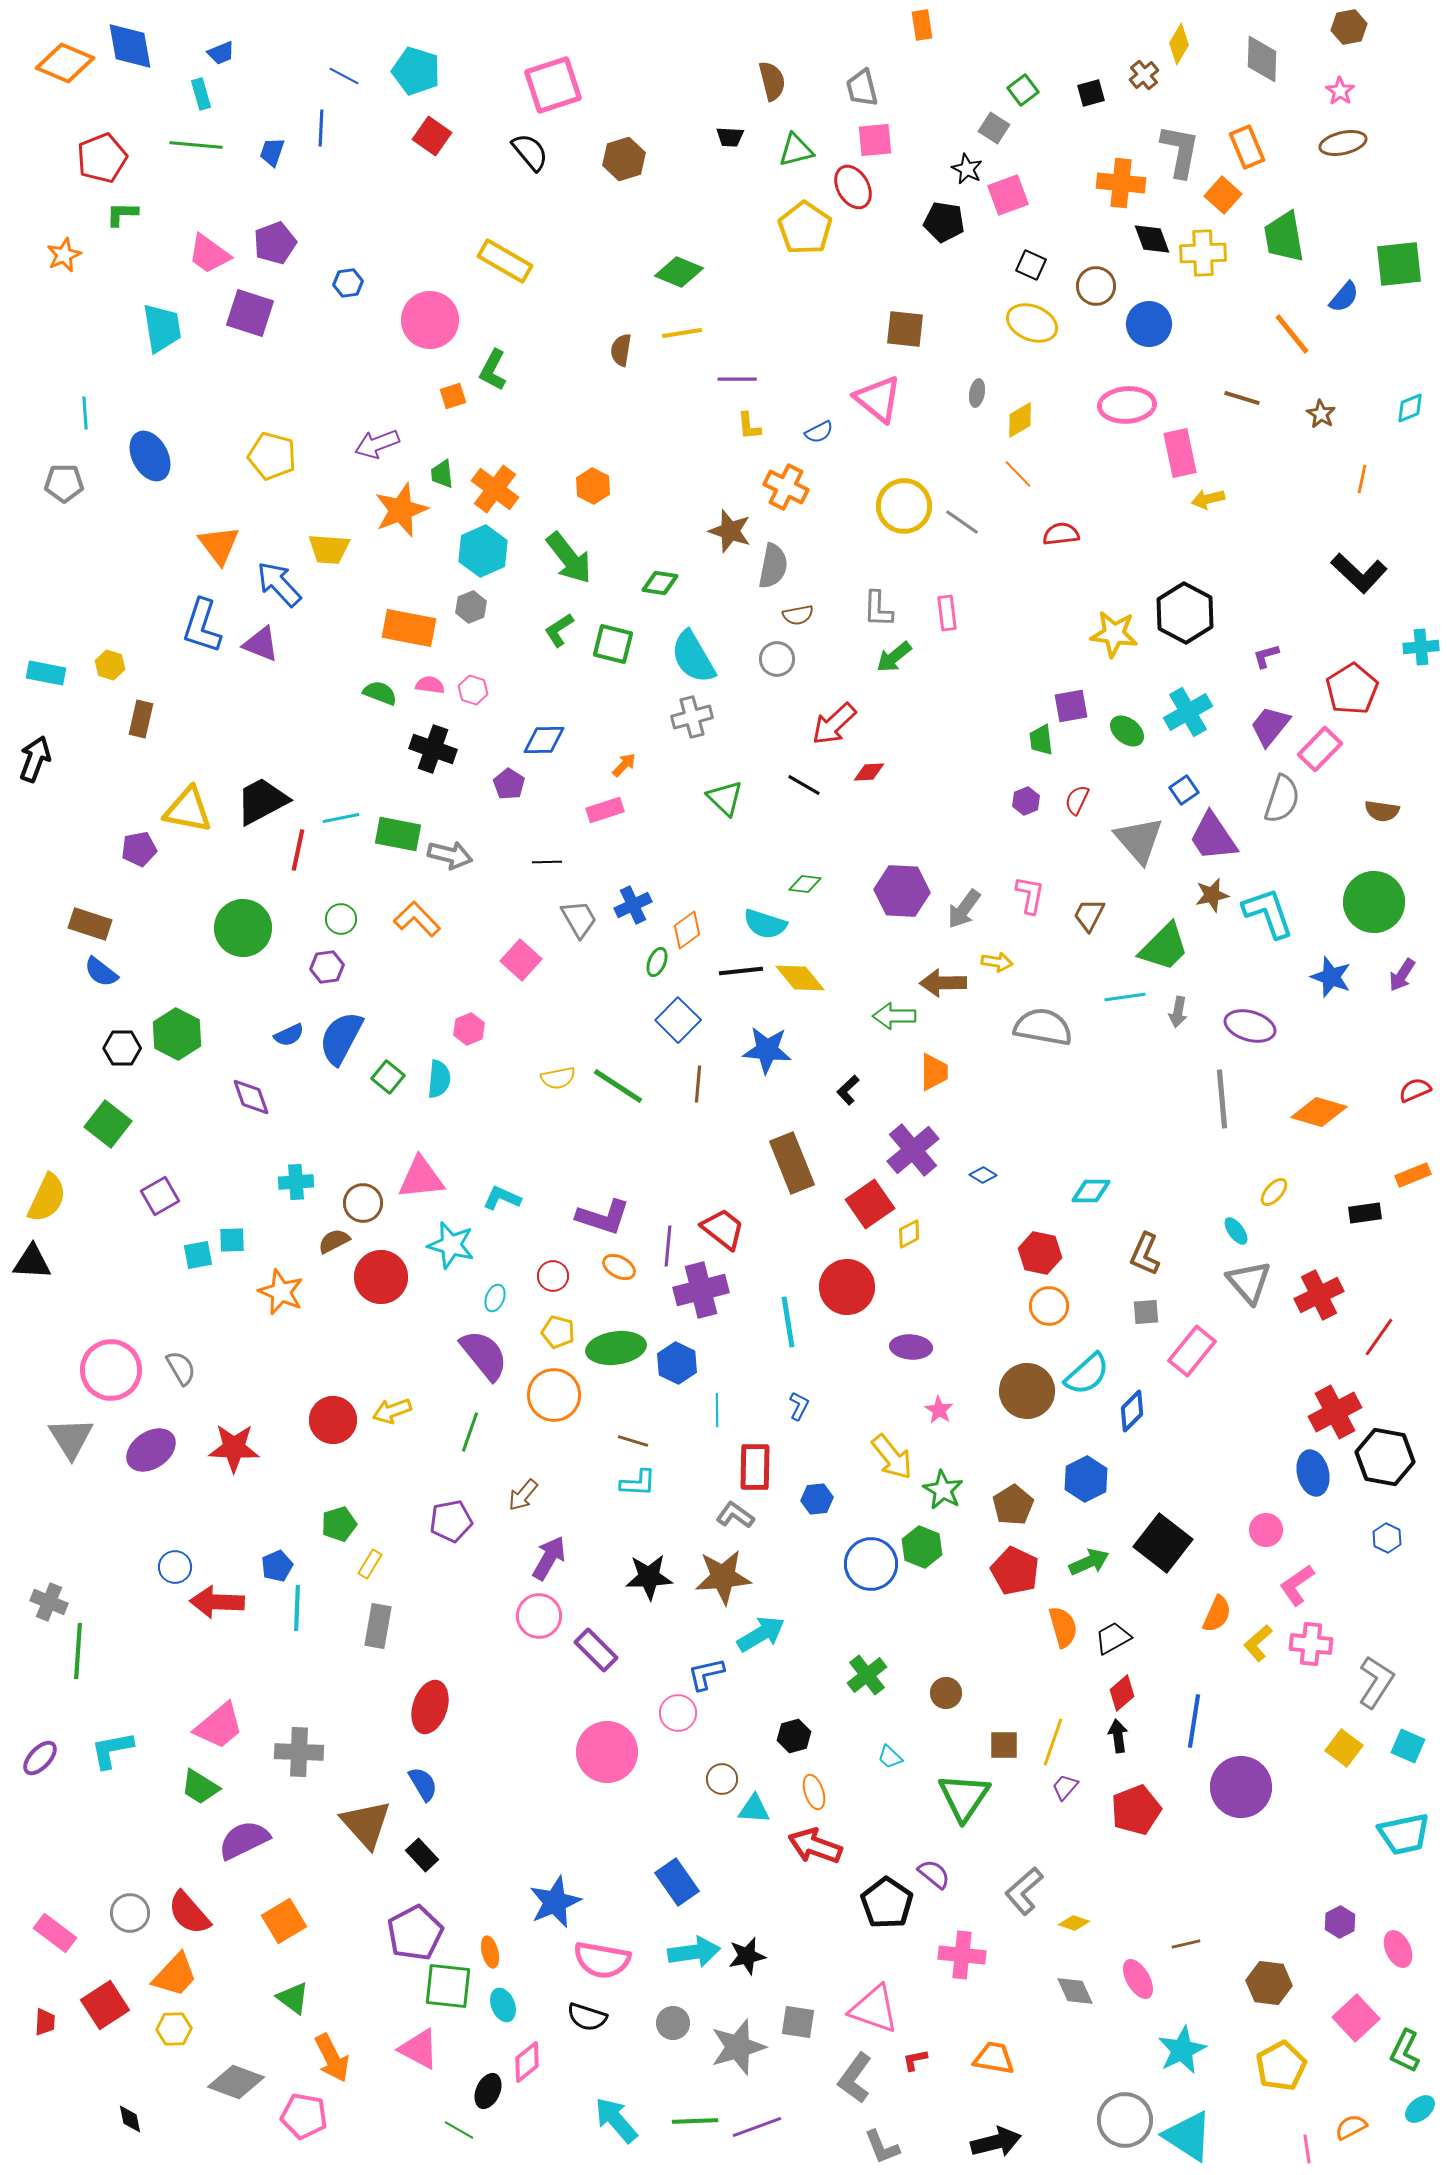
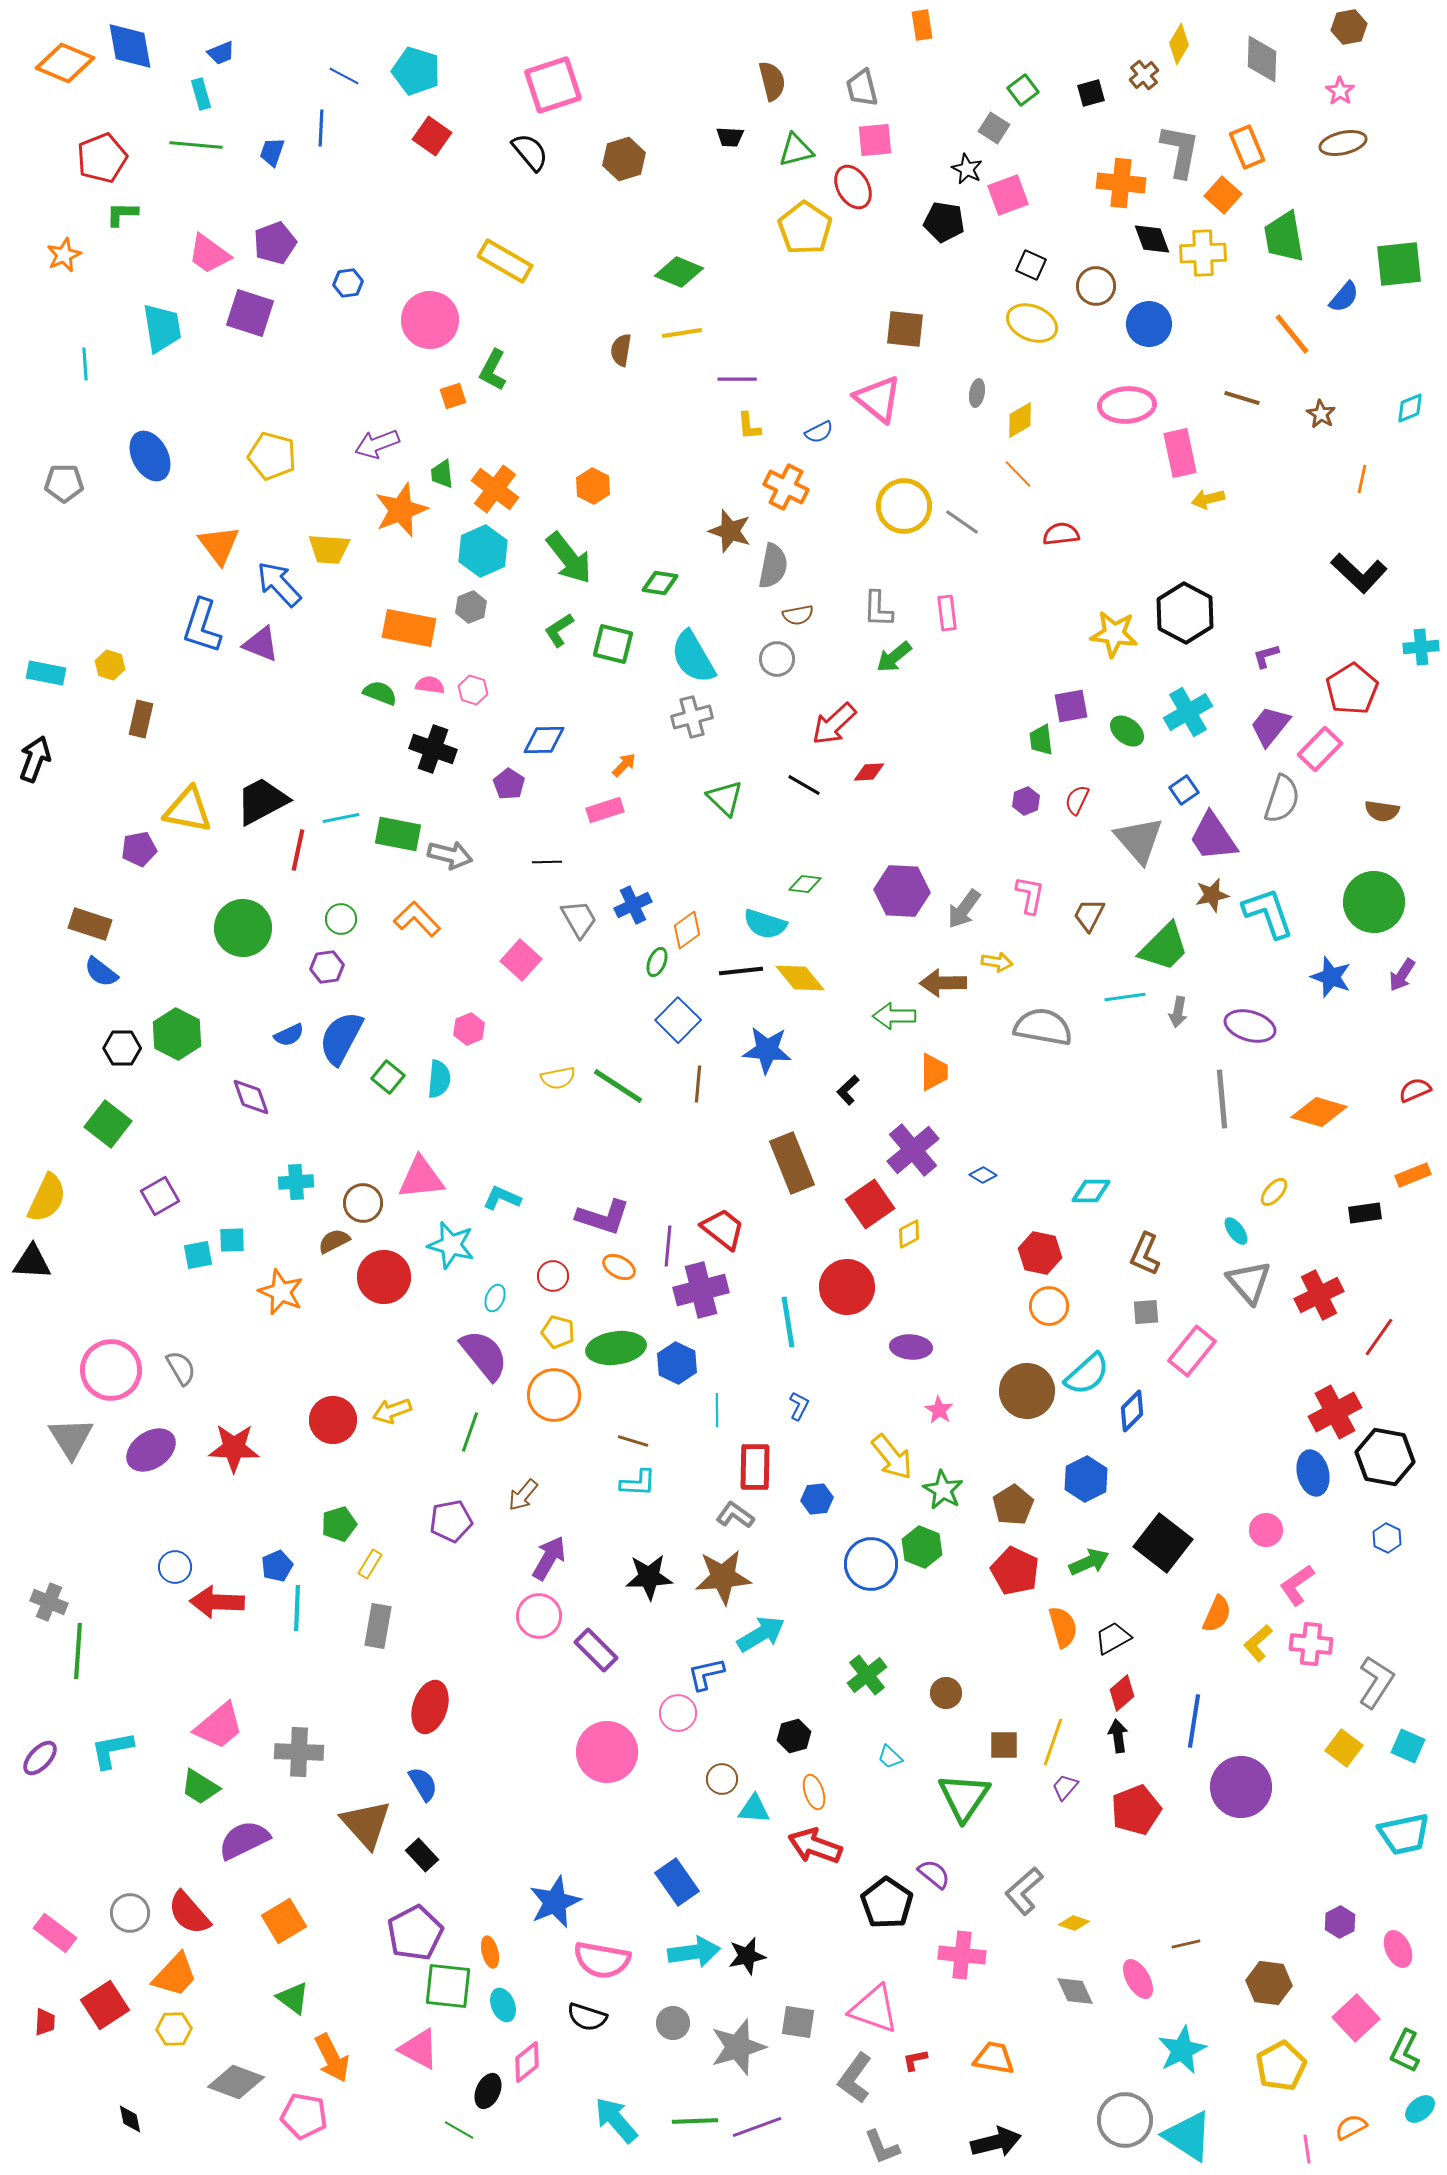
cyan line at (85, 413): moved 49 px up
red circle at (381, 1277): moved 3 px right
